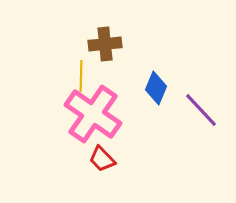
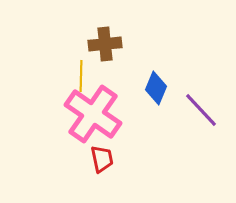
red trapezoid: rotated 148 degrees counterclockwise
